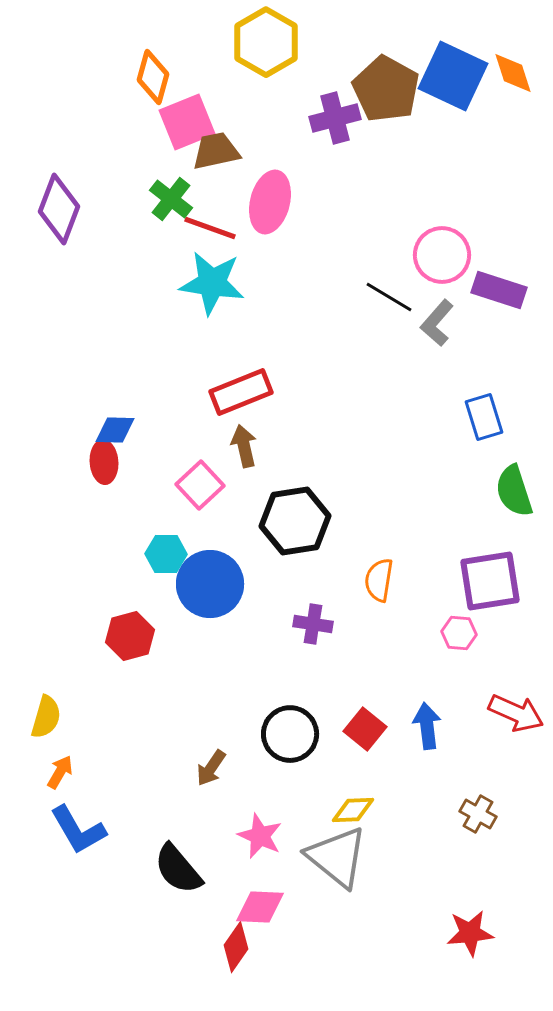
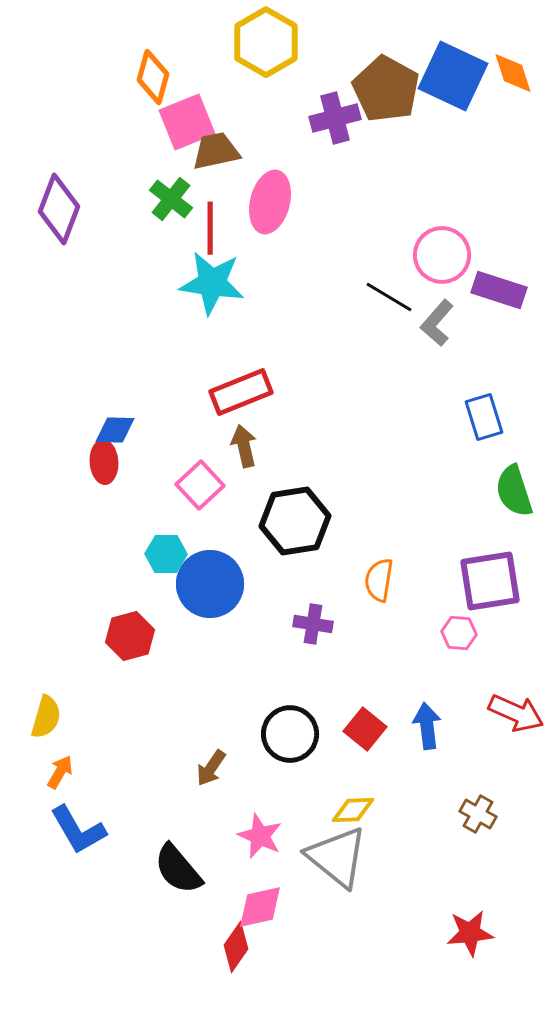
red line at (210, 228): rotated 70 degrees clockwise
pink diamond at (260, 907): rotated 15 degrees counterclockwise
